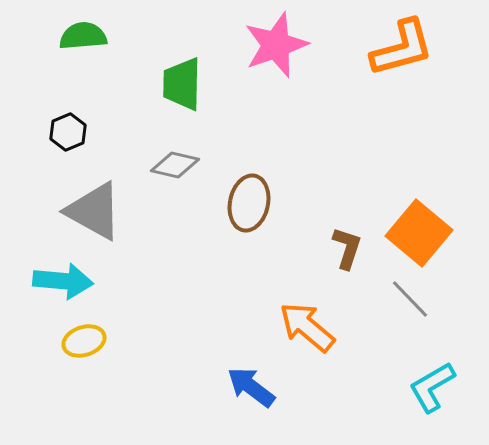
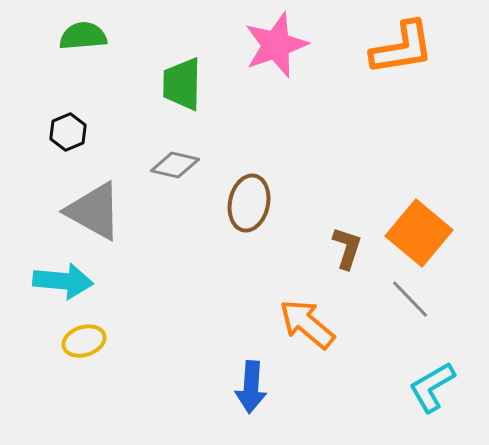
orange L-shape: rotated 6 degrees clockwise
orange arrow: moved 3 px up
blue arrow: rotated 123 degrees counterclockwise
